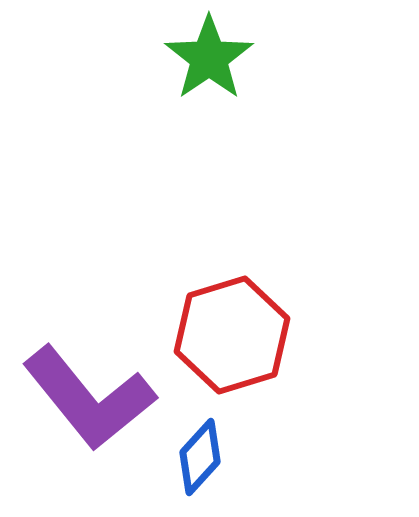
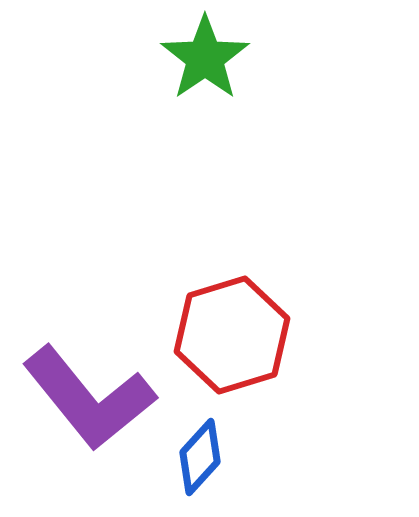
green star: moved 4 px left
